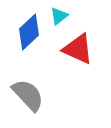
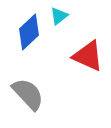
red triangle: moved 10 px right, 7 px down
gray semicircle: moved 1 px up
